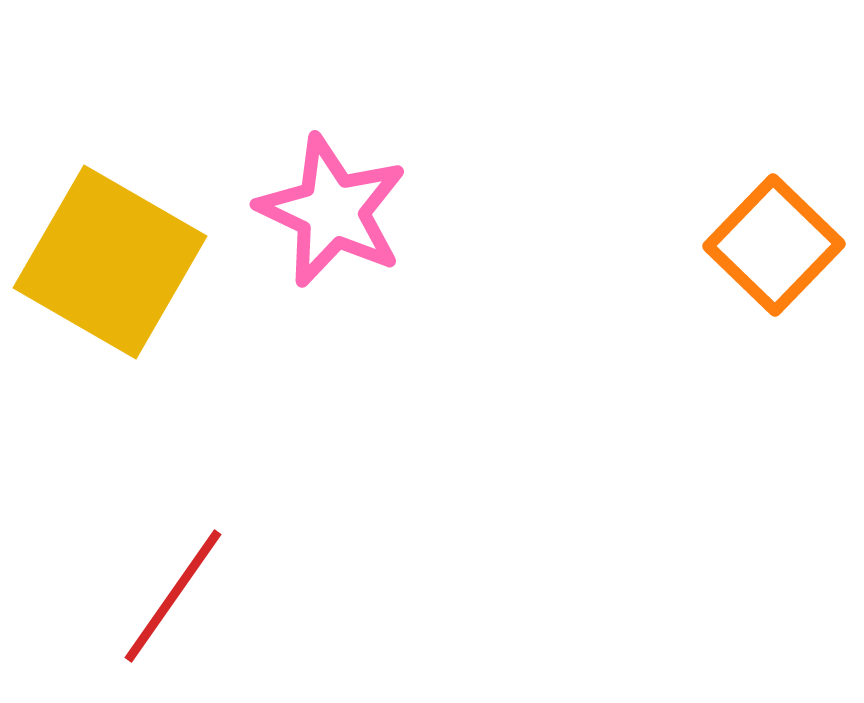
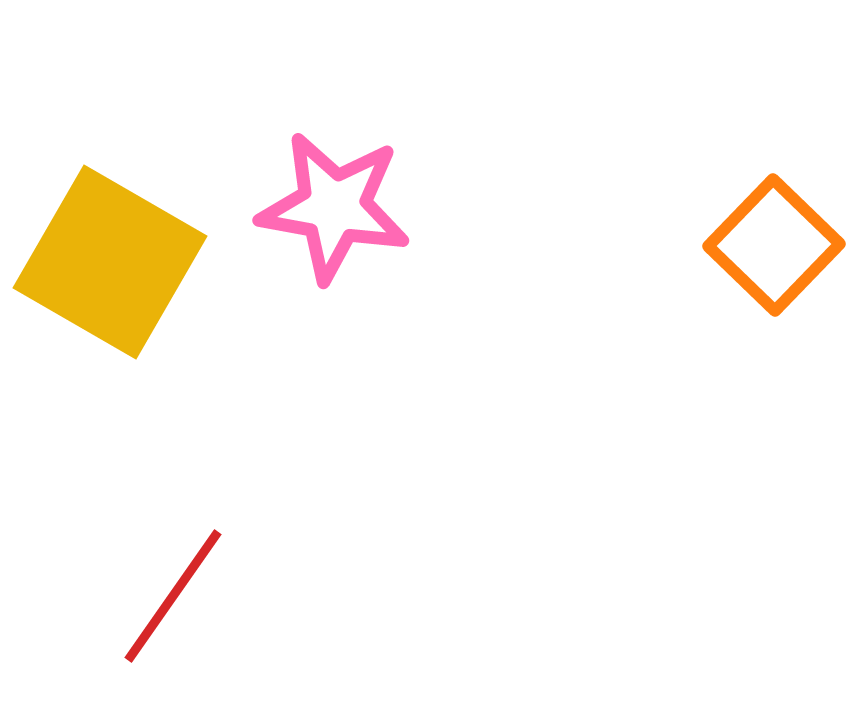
pink star: moved 2 px right, 4 px up; rotated 15 degrees counterclockwise
